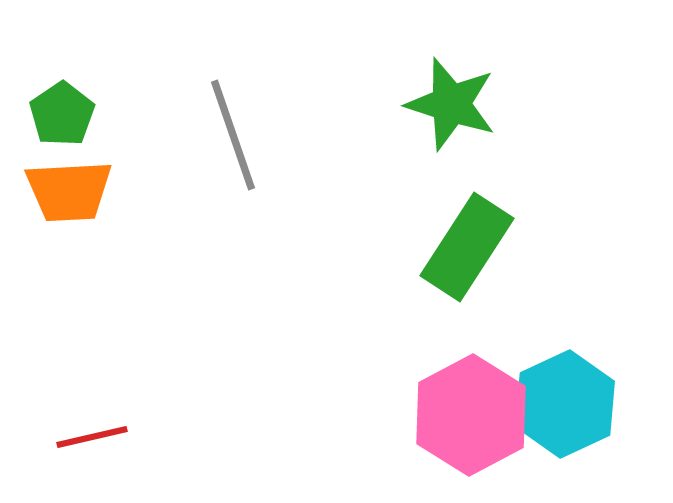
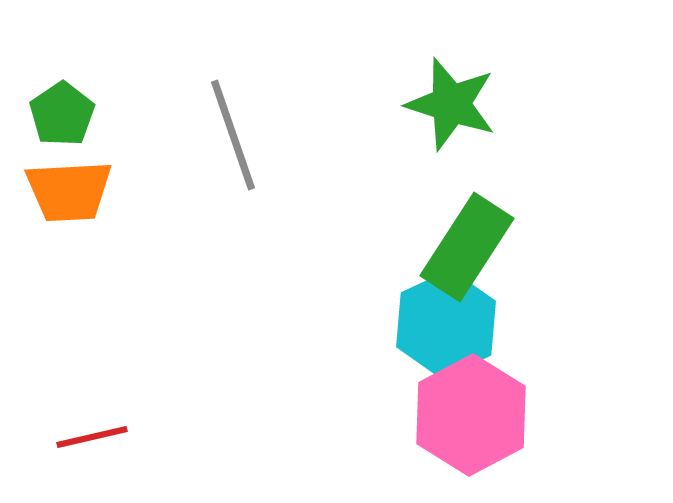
cyan hexagon: moved 119 px left, 80 px up
